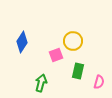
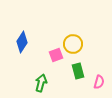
yellow circle: moved 3 px down
green rectangle: rotated 28 degrees counterclockwise
